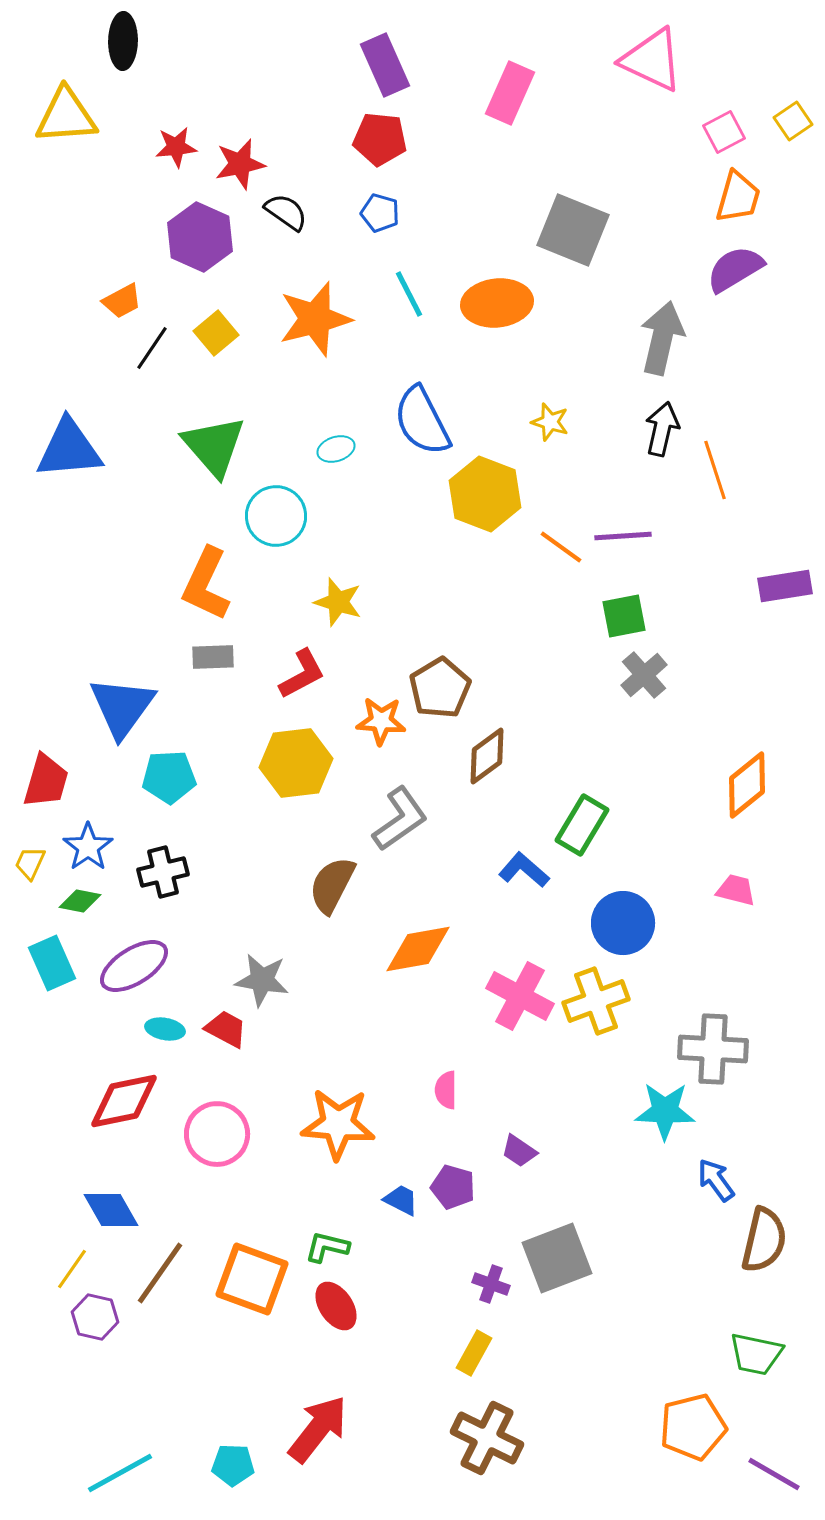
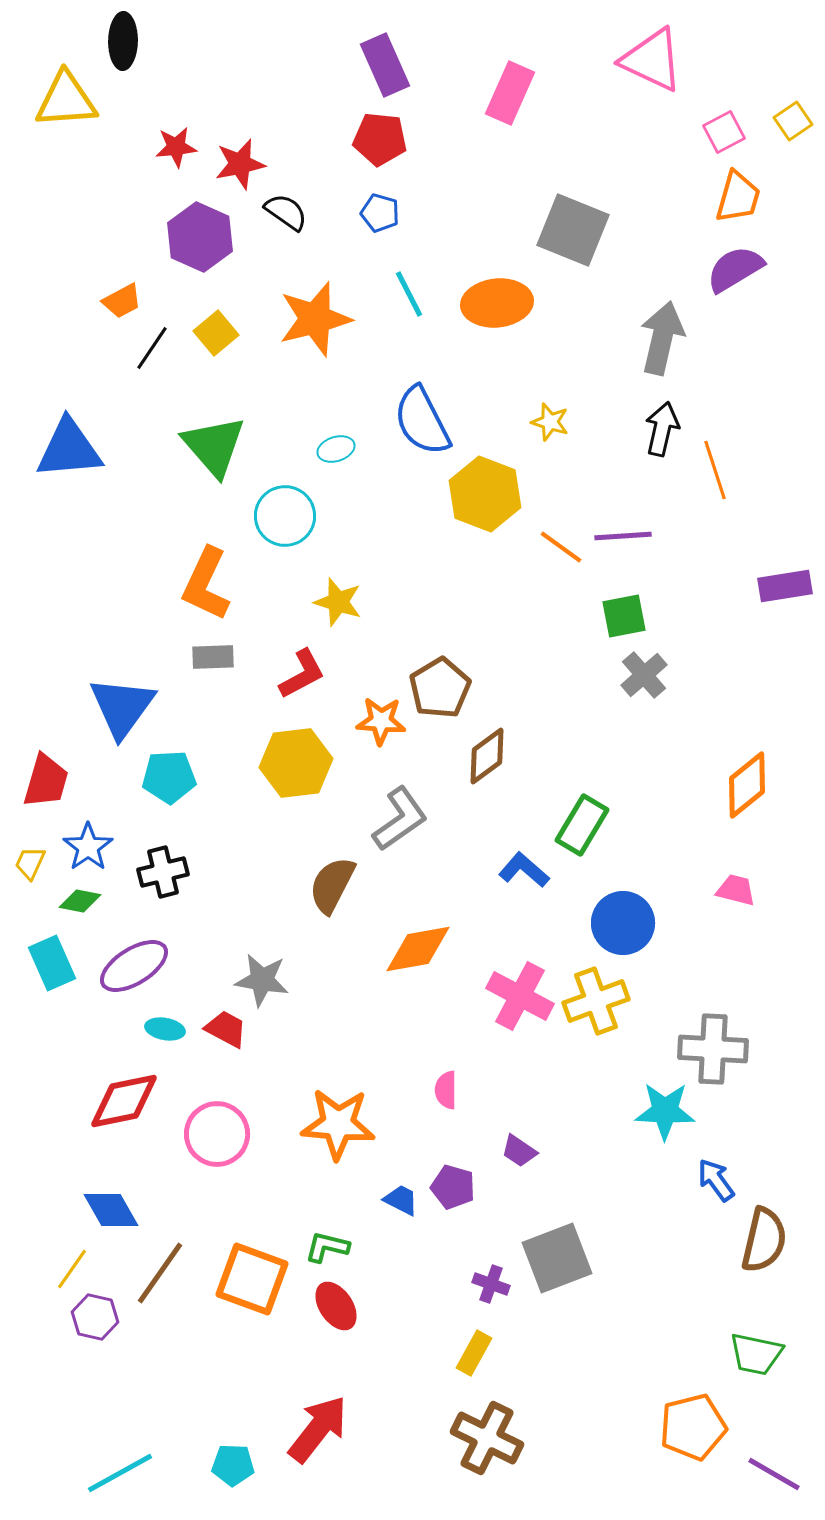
yellow triangle at (66, 116): moved 16 px up
cyan circle at (276, 516): moved 9 px right
